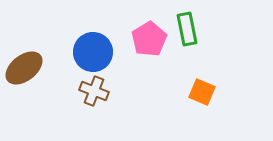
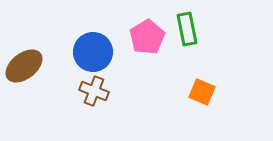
pink pentagon: moved 2 px left, 2 px up
brown ellipse: moved 2 px up
